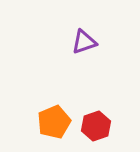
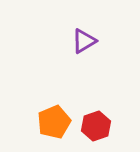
purple triangle: moved 1 px up; rotated 12 degrees counterclockwise
